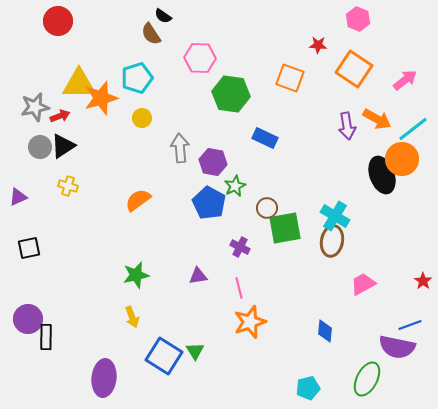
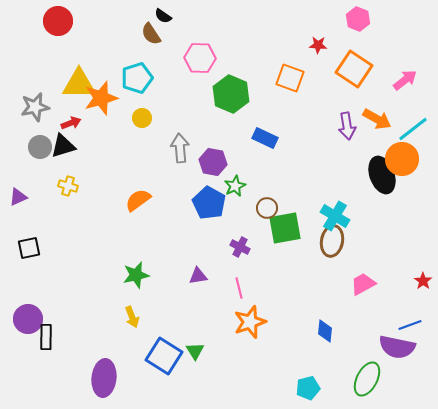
green hexagon at (231, 94): rotated 15 degrees clockwise
red arrow at (60, 116): moved 11 px right, 7 px down
black triangle at (63, 146): rotated 16 degrees clockwise
